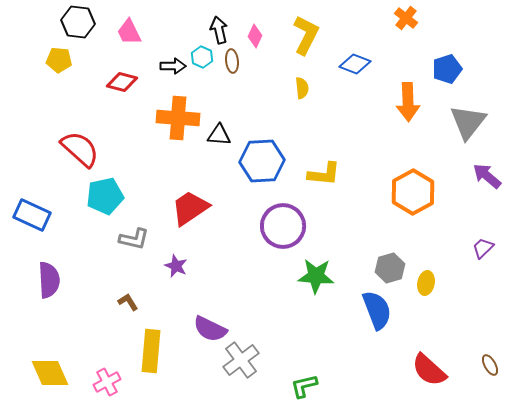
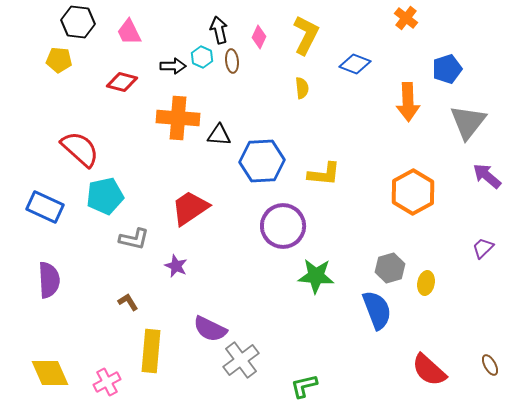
pink diamond at (255, 36): moved 4 px right, 1 px down
blue rectangle at (32, 215): moved 13 px right, 8 px up
